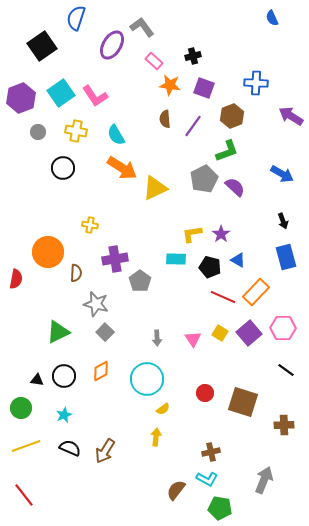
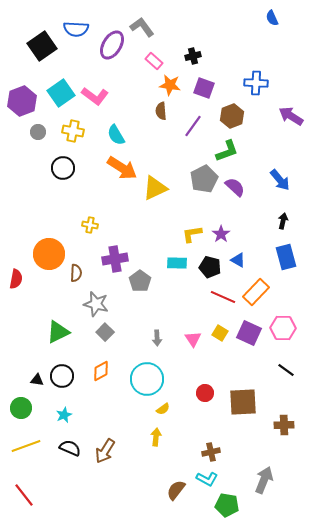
blue semicircle at (76, 18): moved 11 px down; rotated 105 degrees counterclockwise
pink L-shape at (95, 96): rotated 20 degrees counterclockwise
purple hexagon at (21, 98): moved 1 px right, 3 px down
brown semicircle at (165, 119): moved 4 px left, 8 px up
yellow cross at (76, 131): moved 3 px left
blue arrow at (282, 174): moved 2 px left, 6 px down; rotated 20 degrees clockwise
black arrow at (283, 221): rotated 147 degrees counterclockwise
orange circle at (48, 252): moved 1 px right, 2 px down
cyan rectangle at (176, 259): moved 1 px right, 4 px down
purple square at (249, 333): rotated 25 degrees counterclockwise
black circle at (64, 376): moved 2 px left
brown square at (243, 402): rotated 20 degrees counterclockwise
green pentagon at (220, 508): moved 7 px right, 3 px up
